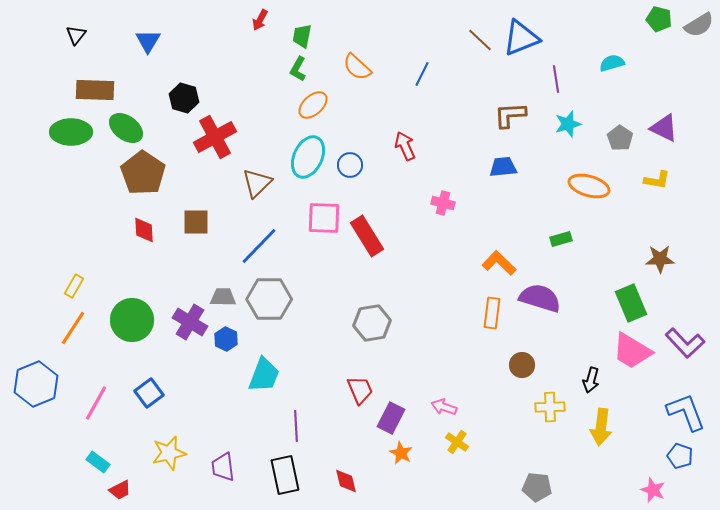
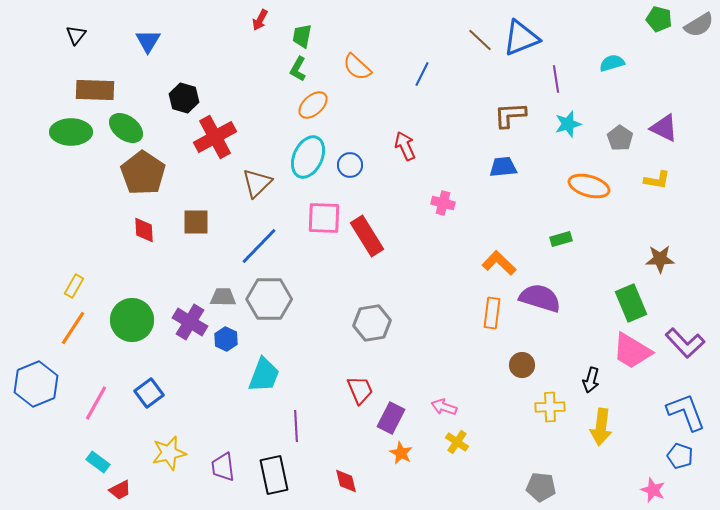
black rectangle at (285, 475): moved 11 px left
gray pentagon at (537, 487): moved 4 px right
